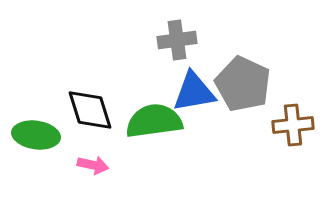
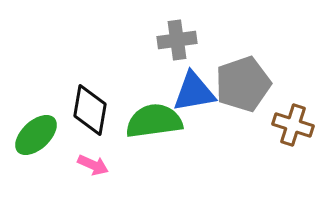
gray pentagon: rotated 28 degrees clockwise
black diamond: rotated 27 degrees clockwise
brown cross: rotated 24 degrees clockwise
green ellipse: rotated 51 degrees counterclockwise
pink arrow: rotated 12 degrees clockwise
